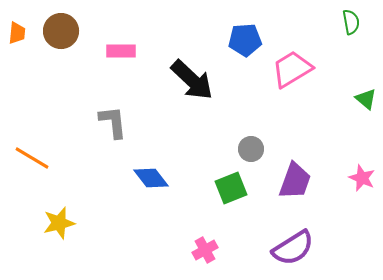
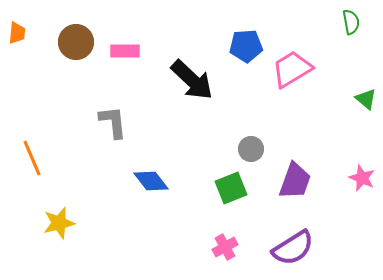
brown circle: moved 15 px right, 11 px down
blue pentagon: moved 1 px right, 6 px down
pink rectangle: moved 4 px right
orange line: rotated 36 degrees clockwise
blue diamond: moved 3 px down
pink cross: moved 20 px right, 3 px up
